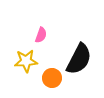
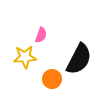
yellow star: moved 1 px left, 4 px up
orange circle: moved 1 px down
